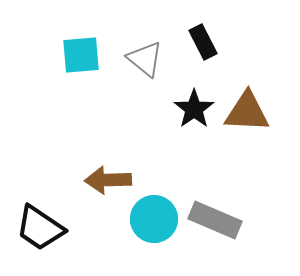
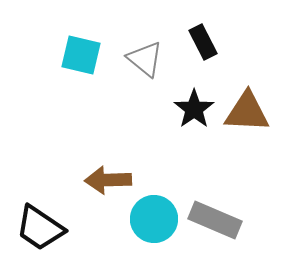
cyan square: rotated 18 degrees clockwise
